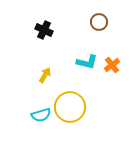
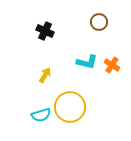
black cross: moved 1 px right, 1 px down
orange cross: rotated 21 degrees counterclockwise
